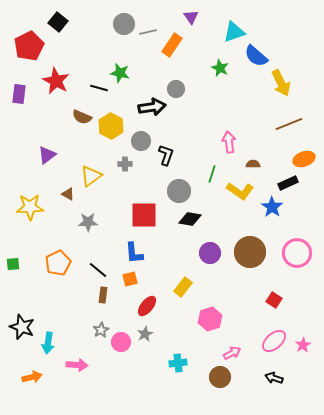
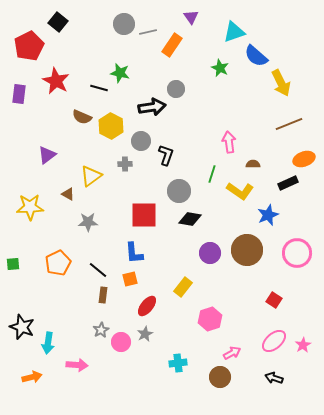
blue star at (272, 207): moved 4 px left, 8 px down; rotated 15 degrees clockwise
brown circle at (250, 252): moved 3 px left, 2 px up
